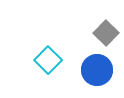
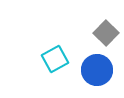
cyan square: moved 7 px right, 1 px up; rotated 16 degrees clockwise
